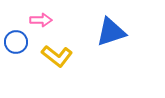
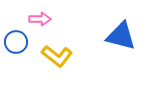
pink arrow: moved 1 px left, 1 px up
blue triangle: moved 10 px right, 4 px down; rotated 32 degrees clockwise
